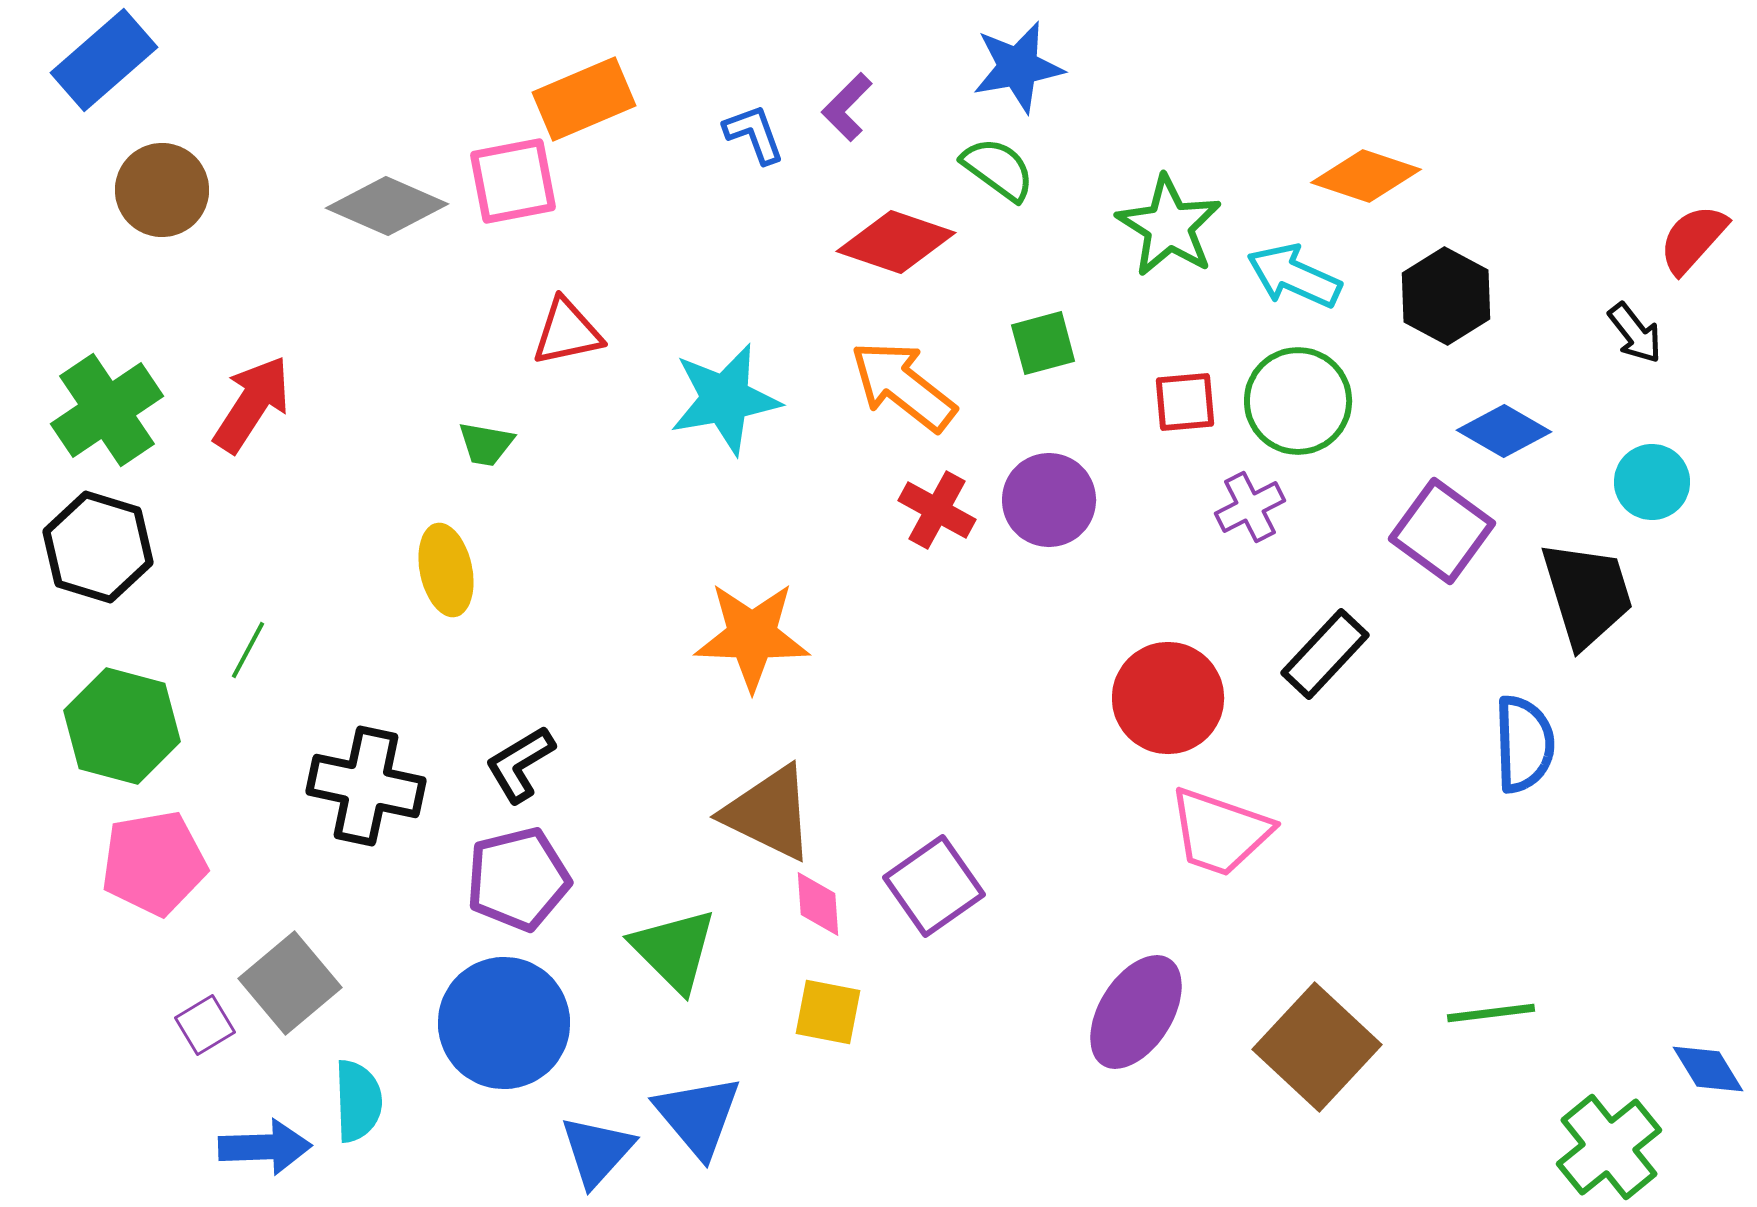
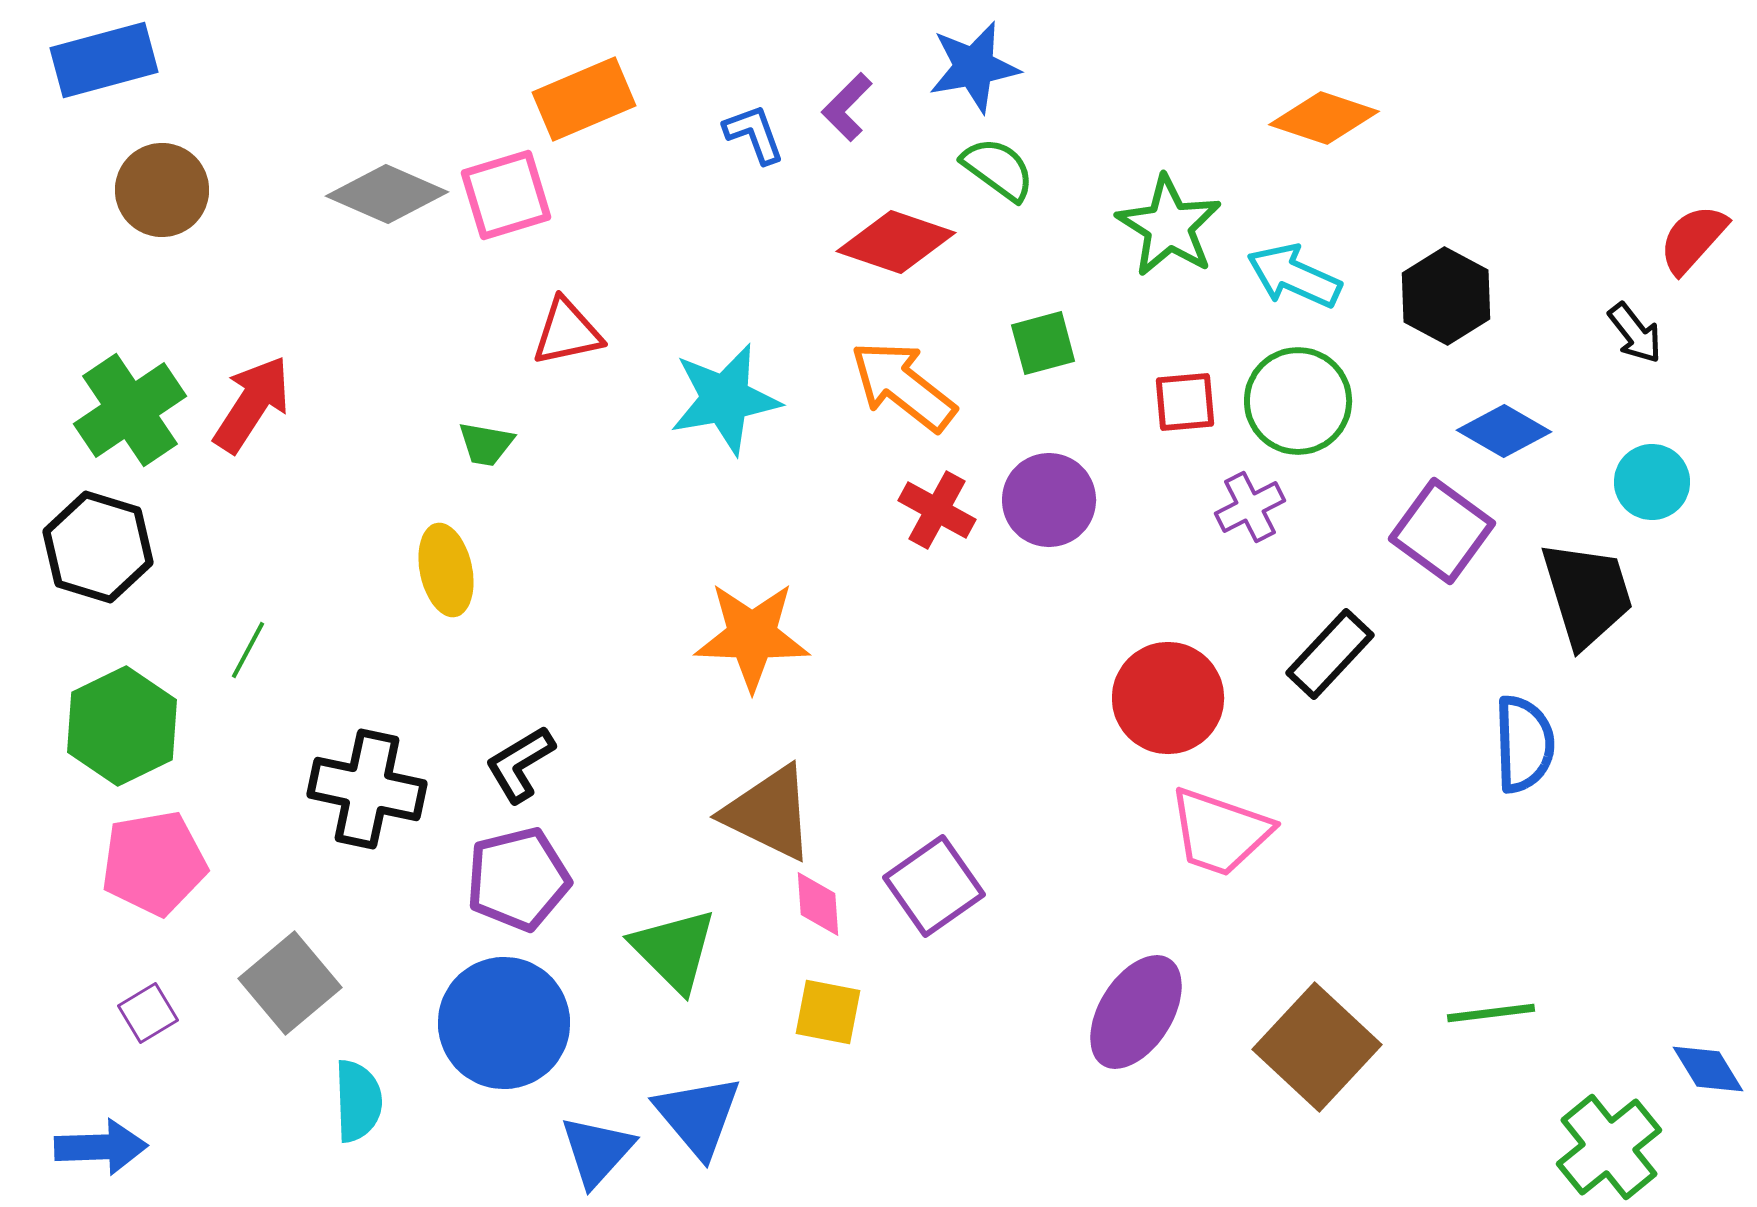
blue rectangle at (104, 60): rotated 26 degrees clockwise
blue star at (1018, 67): moved 44 px left
orange diamond at (1366, 176): moved 42 px left, 58 px up
pink square at (513, 181): moved 7 px left, 14 px down; rotated 6 degrees counterclockwise
gray diamond at (387, 206): moved 12 px up
green cross at (107, 410): moved 23 px right
black rectangle at (1325, 654): moved 5 px right
green hexagon at (122, 726): rotated 19 degrees clockwise
black cross at (366, 786): moved 1 px right, 3 px down
purple square at (205, 1025): moved 57 px left, 12 px up
blue arrow at (265, 1147): moved 164 px left
